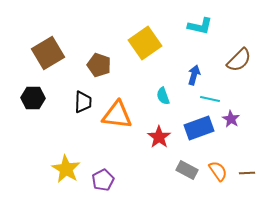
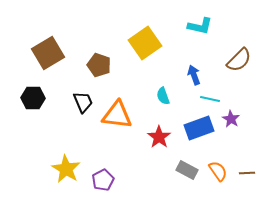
blue arrow: rotated 36 degrees counterclockwise
black trapezoid: rotated 25 degrees counterclockwise
